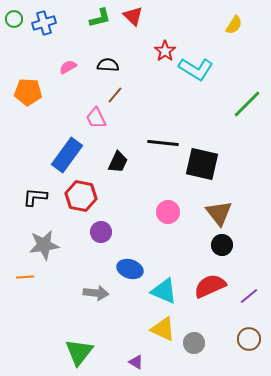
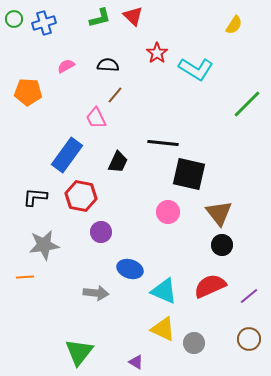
red star: moved 8 px left, 2 px down
pink semicircle: moved 2 px left, 1 px up
black square: moved 13 px left, 10 px down
